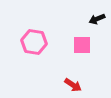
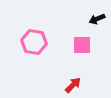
red arrow: rotated 78 degrees counterclockwise
